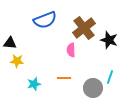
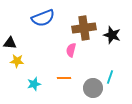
blue semicircle: moved 2 px left, 2 px up
brown cross: rotated 30 degrees clockwise
black star: moved 3 px right, 5 px up
pink semicircle: rotated 16 degrees clockwise
